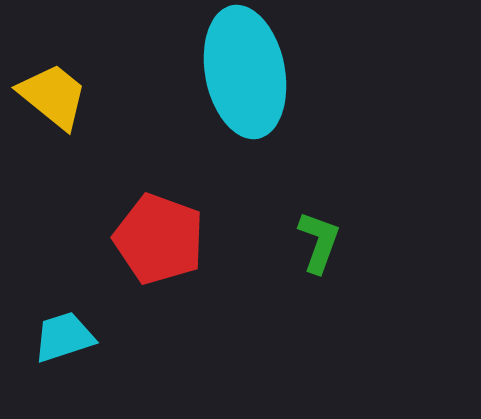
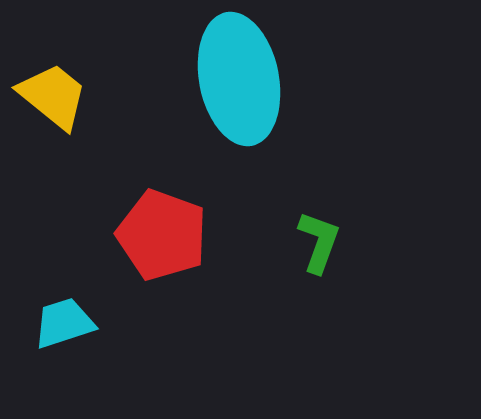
cyan ellipse: moved 6 px left, 7 px down
red pentagon: moved 3 px right, 4 px up
cyan trapezoid: moved 14 px up
